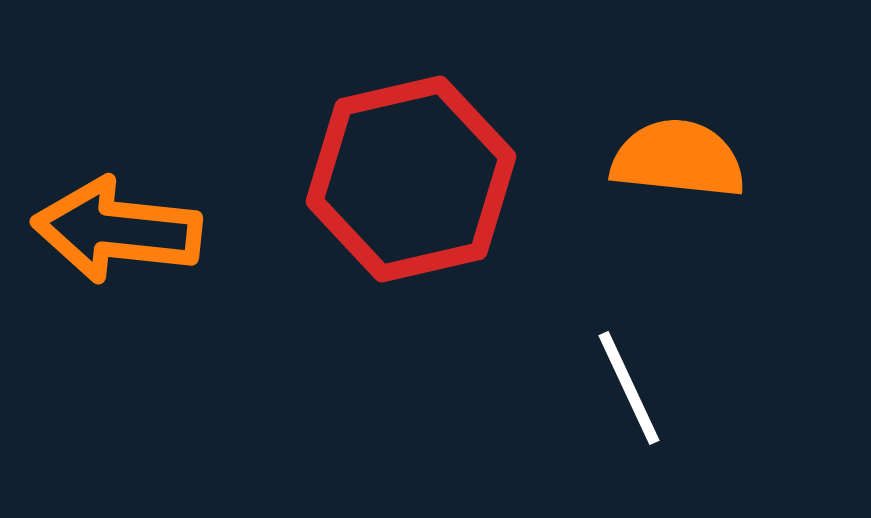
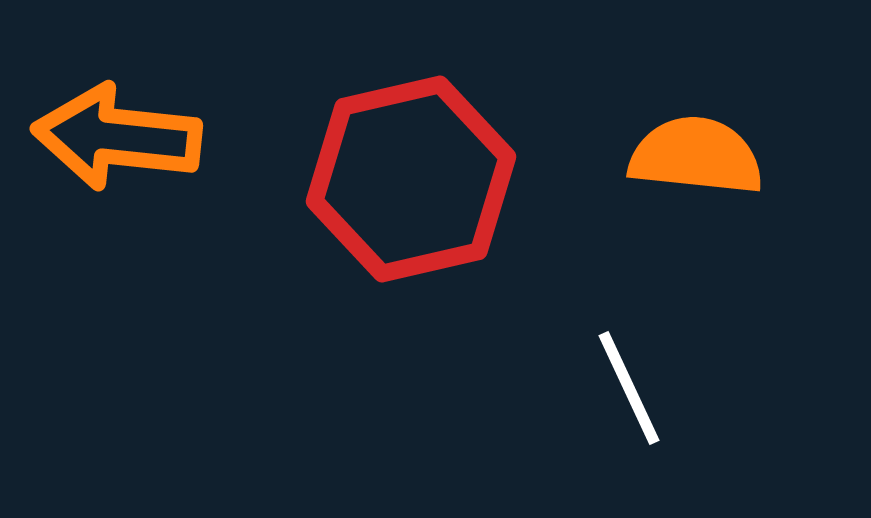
orange semicircle: moved 18 px right, 3 px up
orange arrow: moved 93 px up
